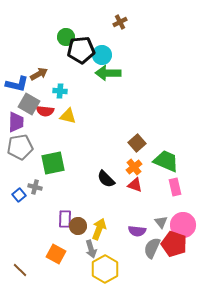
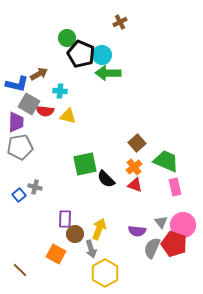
green circle: moved 1 px right, 1 px down
black pentagon: moved 4 px down; rotated 28 degrees clockwise
green square: moved 32 px right, 1 px down
brown circle: moved 3 px left, 8 px down
yellow hexagon: moved 4 px down
